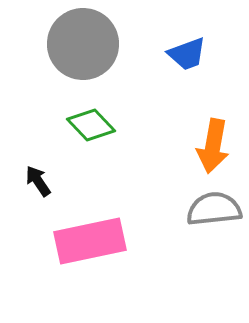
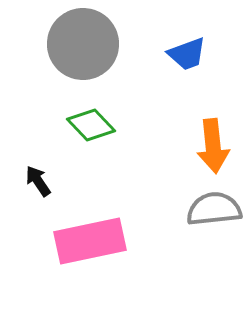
orange arrow: rotated 16 degrees counterclockwise
